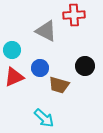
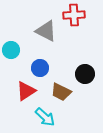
cyan circle: moved 1 px left
black circle: moved 8 px down
red triangle: moved 12 px right, 14 px down; rotated 10 degrees counterclockwise
brown trapezoid: moved 2 px right, 7 px down; rotated 10 degrees clockwise
cyan arrow: moved 1 px right, 1 px up
